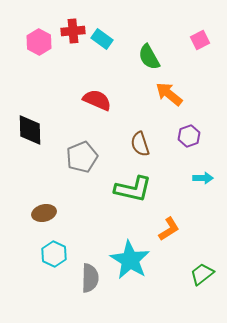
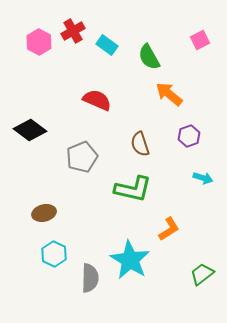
red cross: rotated 25 degrees counterclockwise
cyan rectangle: moved 5 px right, 6 px down
black diamond: rotated 52 degrees counterclockwise
cyan arrow: rotated 18 degrees clockwise
